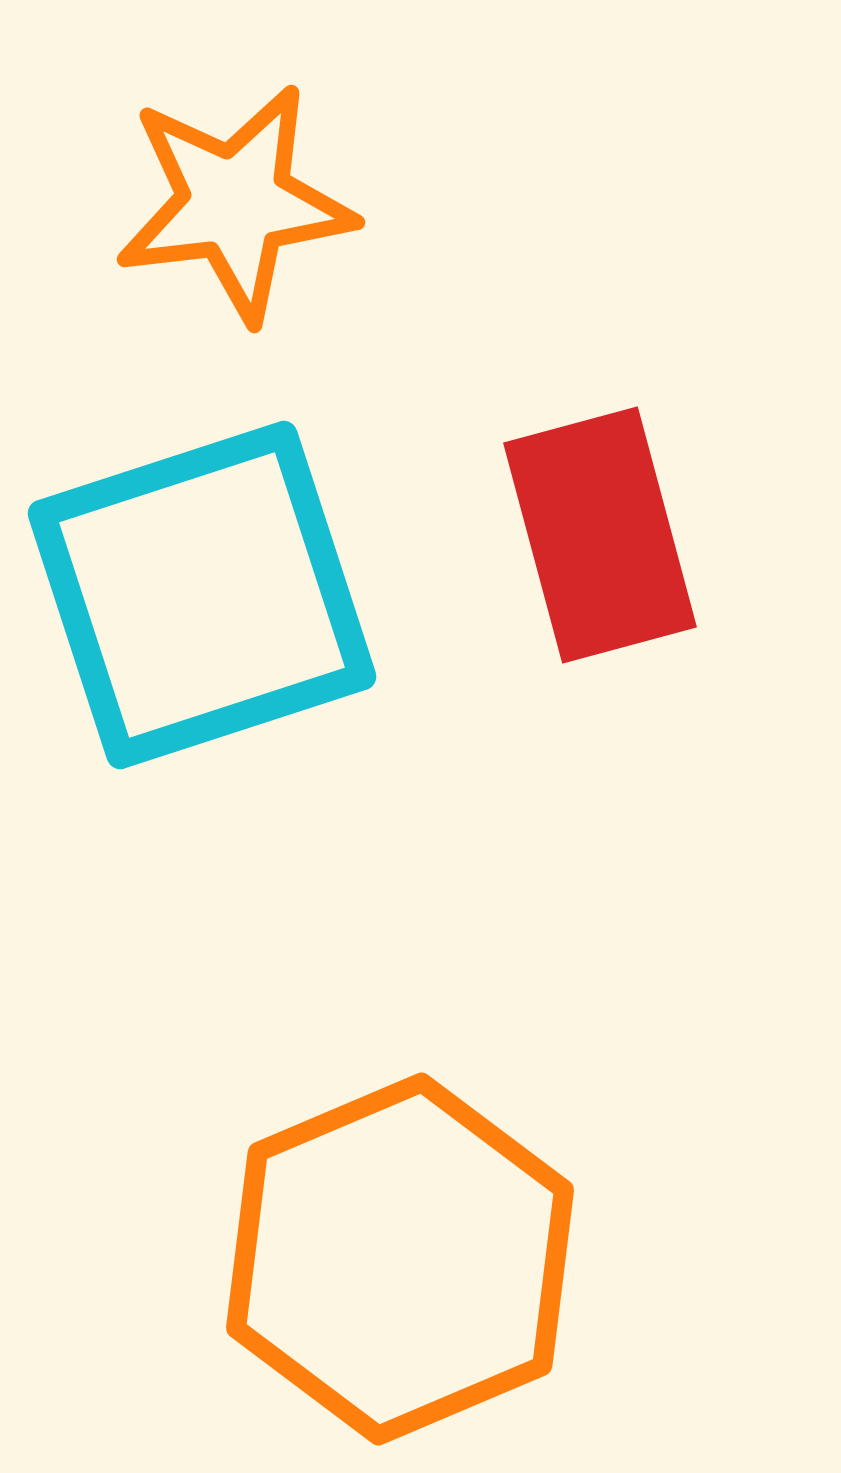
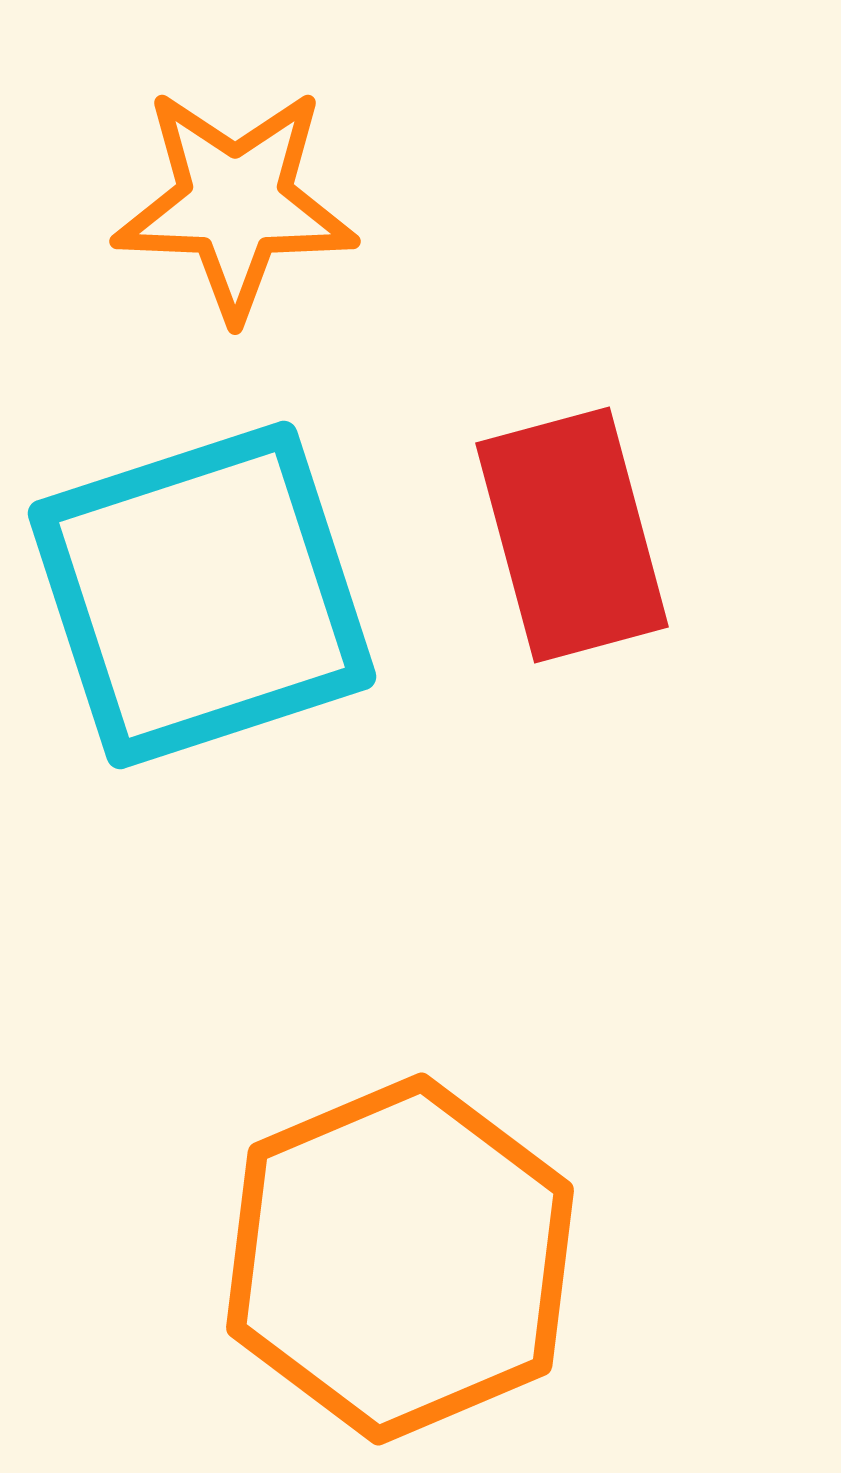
orange star: rotated 9 degrees clockwise
red rectangle: moved 28 px left
